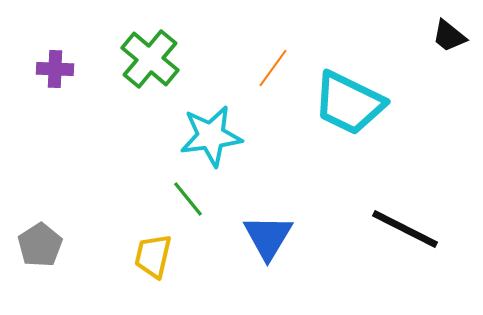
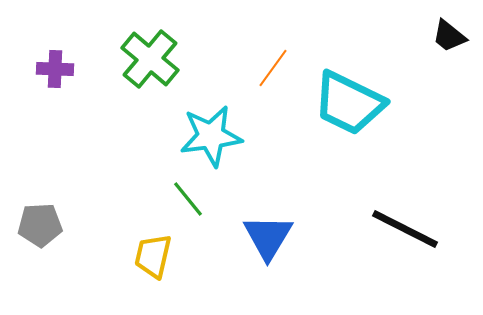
gray pentagon: moved 20 px up; rotated 30 degrees clockwise
